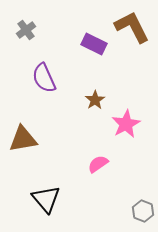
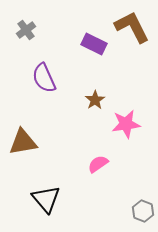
pink star: rotated 20 degrees clockwise
brown triangle: moved 3 px down
